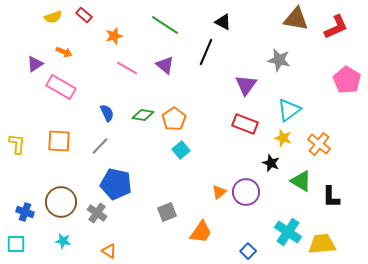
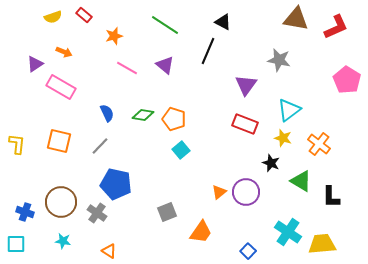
black line at (206, 52): moved 2 px right, 1 px up
orange pentagon at (174, 119): rotated 20 degrees counterclockwise
orange square at (59, 141): rotated 10 degrees clockwise
